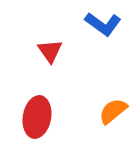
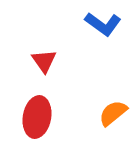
red triangle: moved 6 px left, 10 px down
orange semicircle: moved 2 px down
